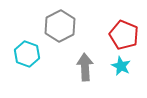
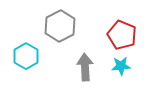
red pentagon: moved 2 px left
cyan hexagon: moved 1 px left, 2 px down; rotated 10 degrees clockwise
cyan star: rotated 30 degrees counterclockwise
